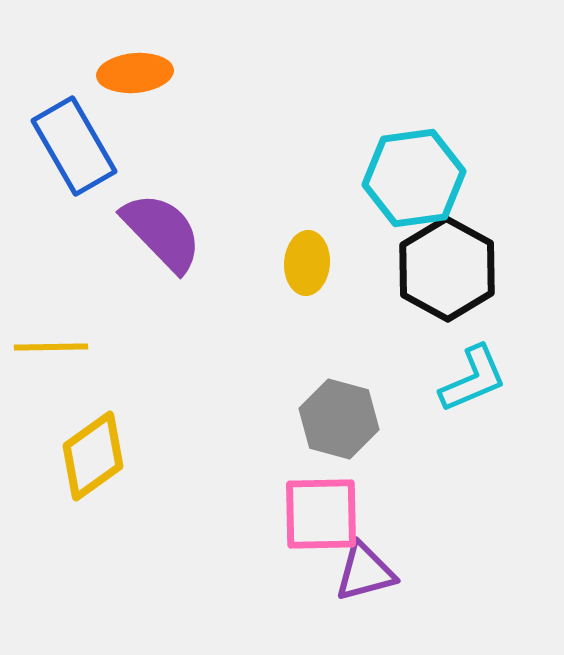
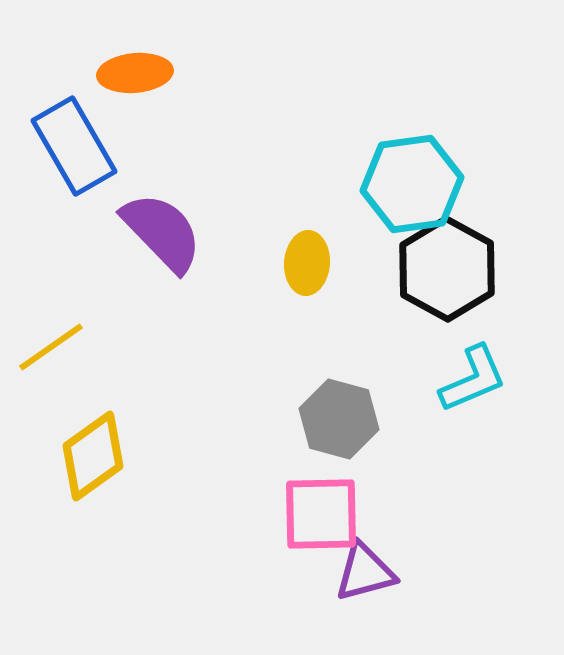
cyan hexagon: moved 2 px left, 6 px down
yellow line: rotated 34 degrees counterclockwise
